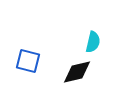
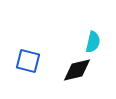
black diamond: moved 2 px up
